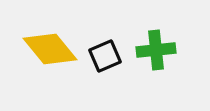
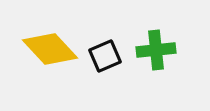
yellow diamond: rotated 4 degrees counterclockwise
